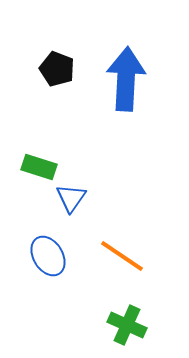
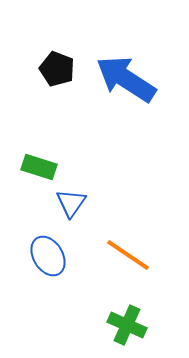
blue arrow: rotated 60 degrees counterclockwise
blue triangle: moved 5 px down
orange line: moved 6 px right, 1 px up
